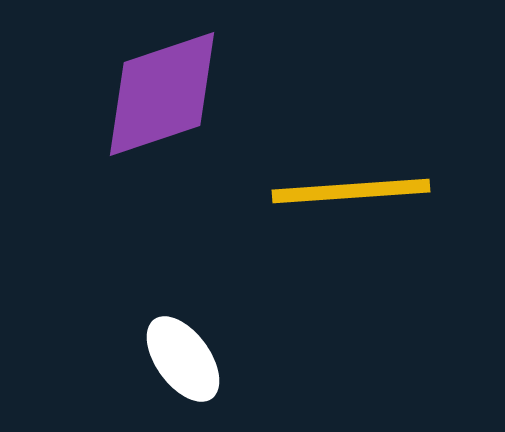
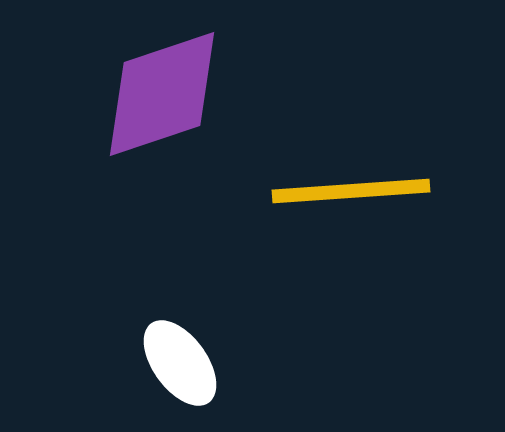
white ellipse: moved 3 px left, 4 px down
